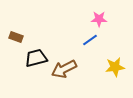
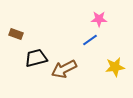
brown rectangle: moved 3 px up
